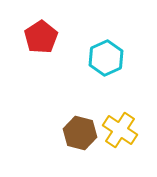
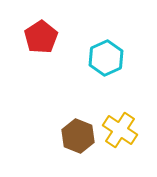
brown hexagon: moved 2 px left, 3 px down; rotated 8 degrees clockwise
